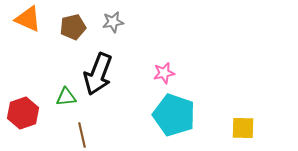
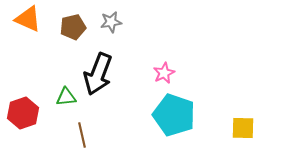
gray star: moved 2 px left
pink star: rotated 15 degrees counterclockwise
